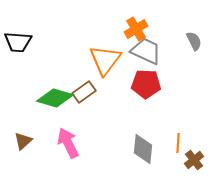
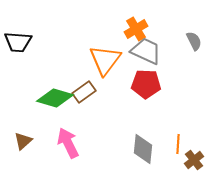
orange line: moved 1 px down
